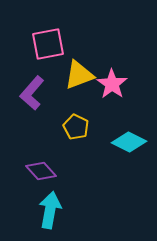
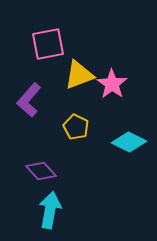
purple L-shape: moved 3 px left, 7 px down
